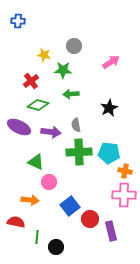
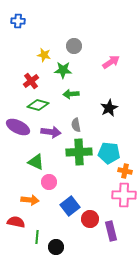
purple ellipse: moved 1 px left
